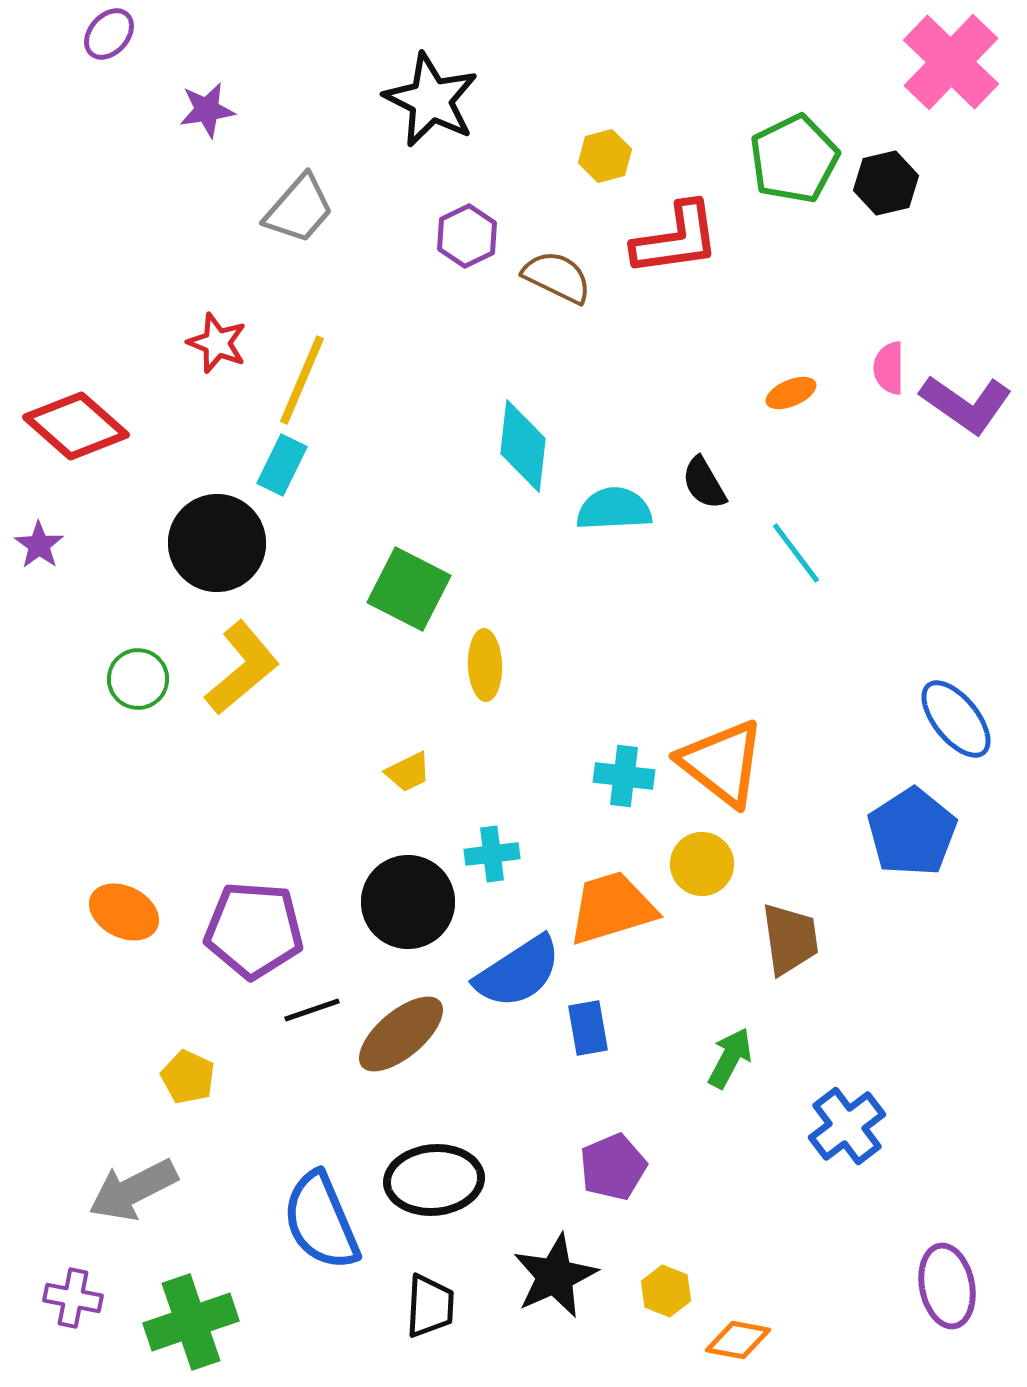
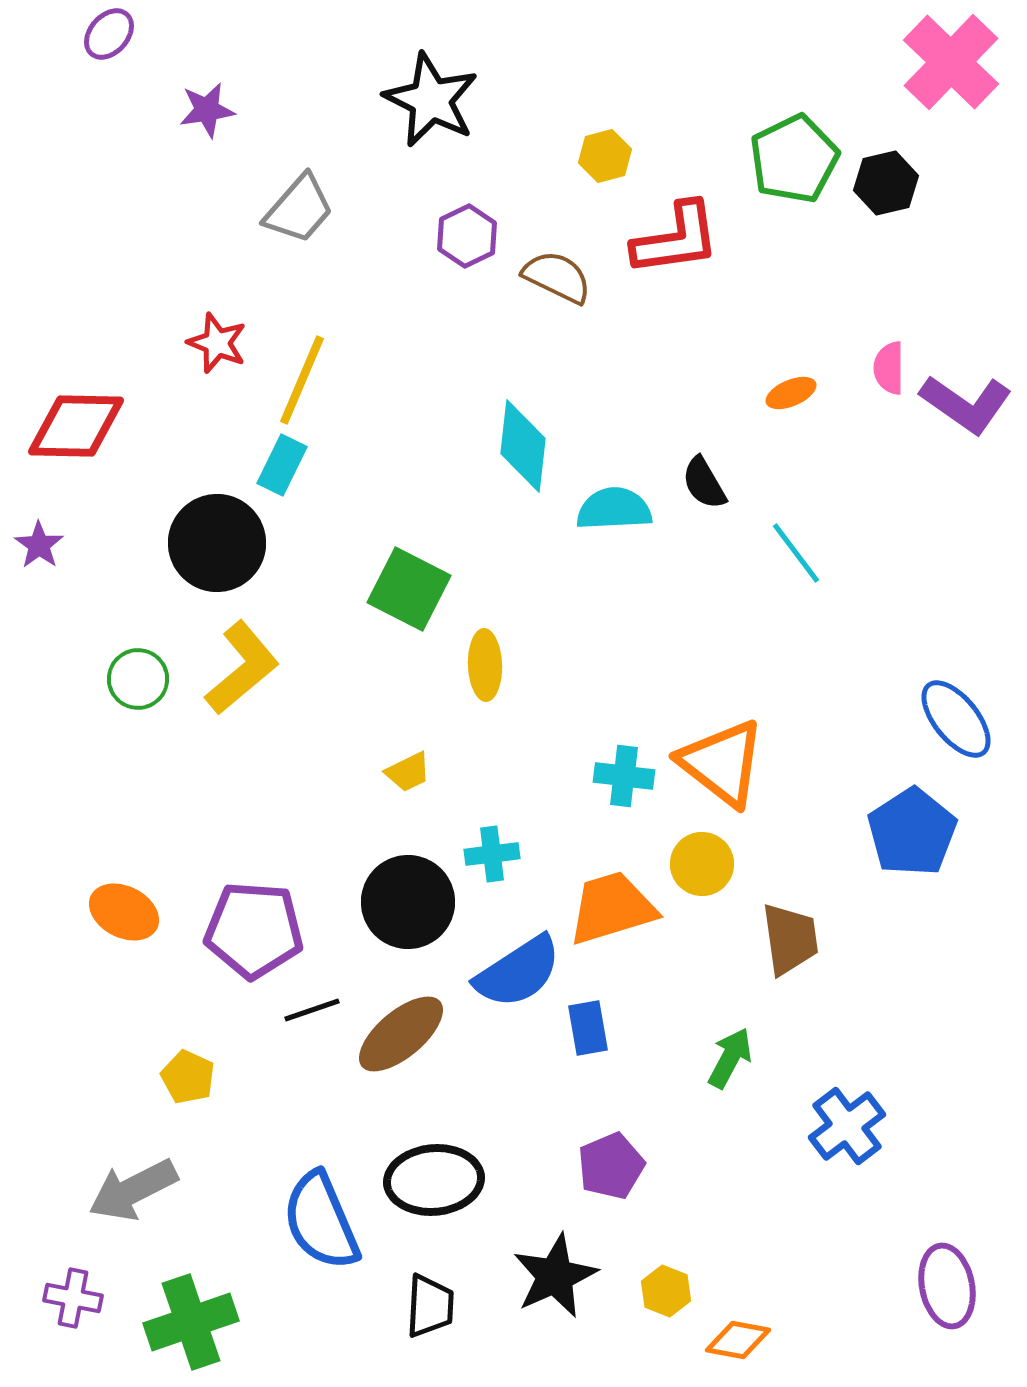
red diamond at (76, 426): rotated 40 degrees counterclockwise
purple pentagon at (613, 1167): moved 2 px left, 1 px up
